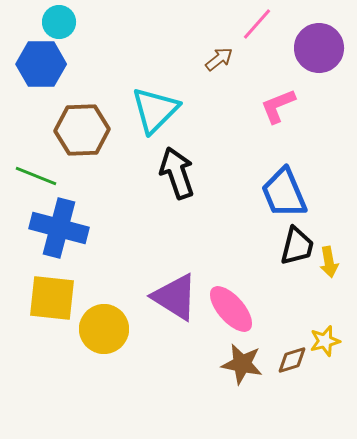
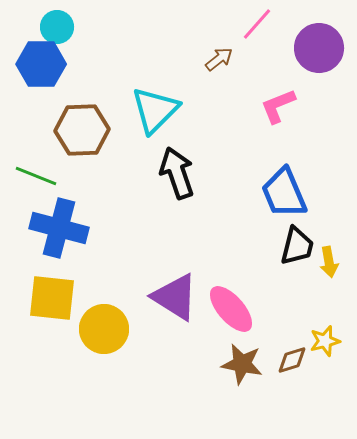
cyan circle: moved 2 px left, 5 px down
